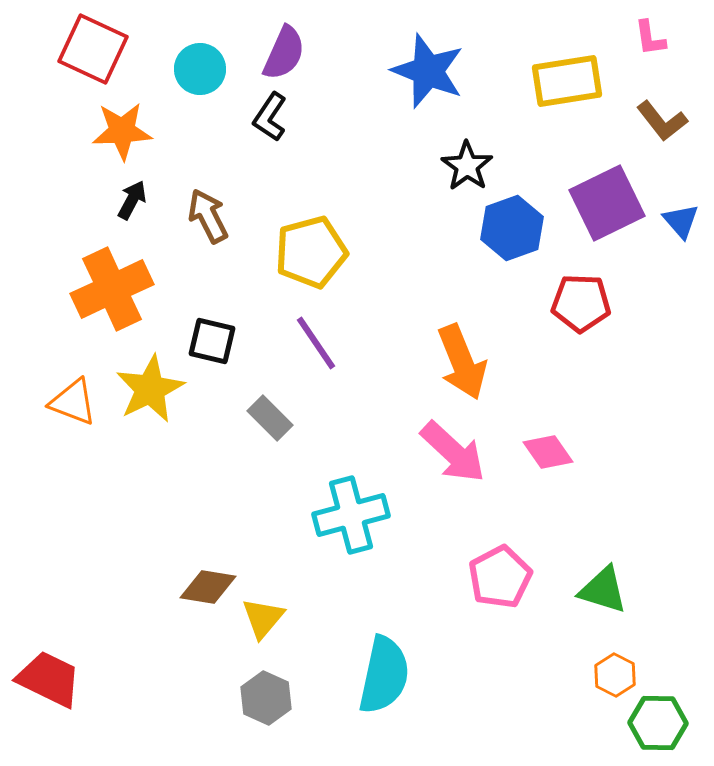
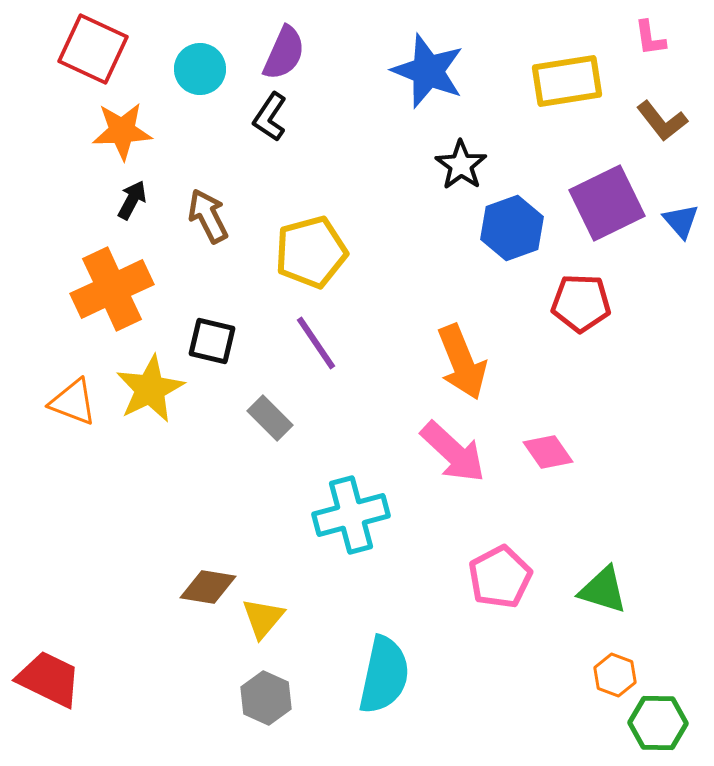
black star: moved 6 px left, 1 px up
orange hexagon: rotated 6 degrees counterclockwise
